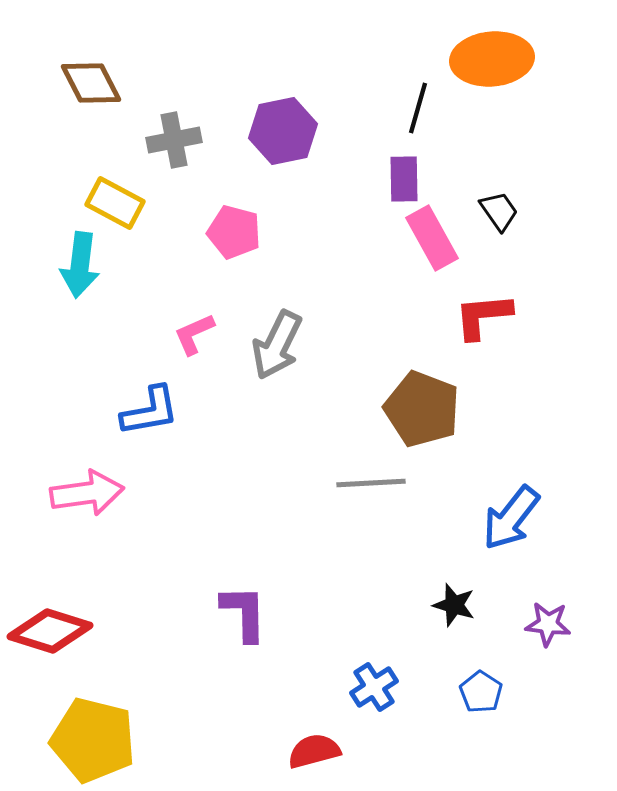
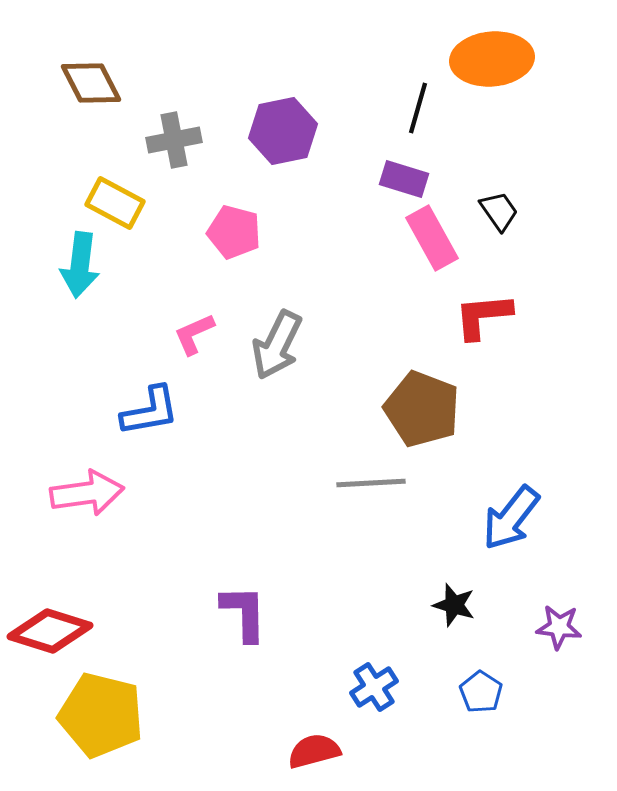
purple rectangle: rotated 72 degrees counterclockwise
purple star: moved 11 px right, 3 px down
yellow pentagon: moved 8 px right, 25 px up
